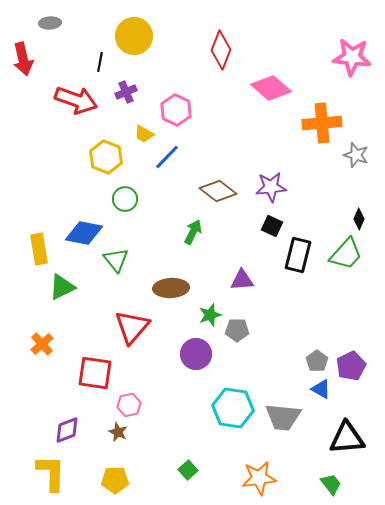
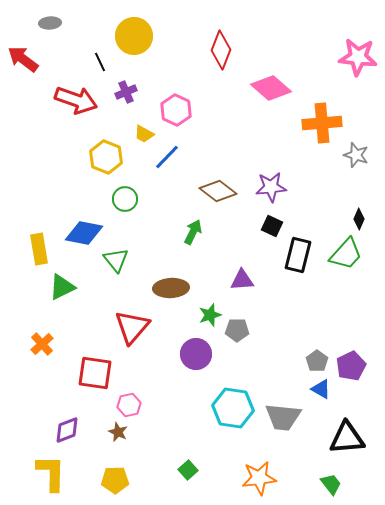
pink star at (352, 57): moved 6 px right
red arrow at (23, 59): rotated 140 degrees clockwise
black line at (100, 62): rotated 36 degrees counterclockwise
